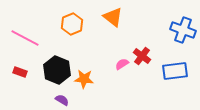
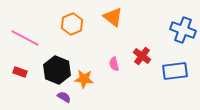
pink semicircle: moved 8 px left; rotated 72 degrees counterclockwise
purple semicircle: moved 2 px right, 3 px up
